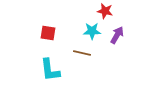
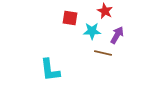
red star: rotated 14 degrees clockwise
red square: moved 22 px right, 15 px up
brown line: moved 21 px right
